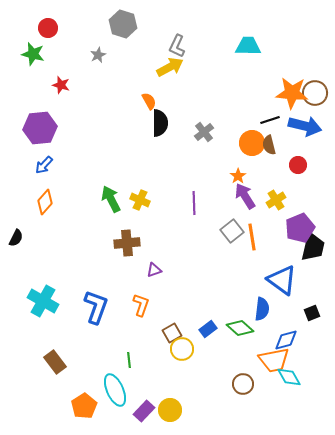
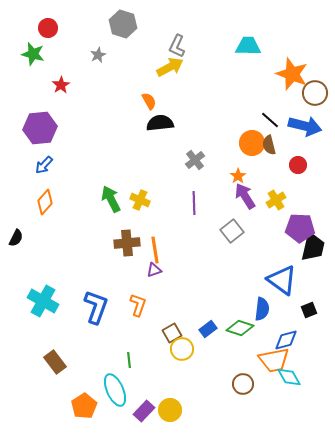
red star at (61, 85): rotated 24 degrees clockwise
orange star at (292, 93): moved 19 px up; rotated 16 degrees clockwise
black line at (270, 120): rotated 60 degrees clockwise
black semicircle at (160, 123): rotated 96 degrees counterclockwise
gray cross at (204, 132): moved 9 px left, 28 px down
purple pentagon at (300, 228): rotated 24 degrees clockwise
orange line at (252, 237): moved 97 px left, 13 px down
orange L-shape at (141, 305): moved 3 px left
black square at (312, 313): moved 3 px left, 3 px up
green diamond at (240, 328): rotated 24 degrees counterclockwise
